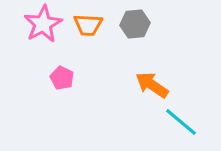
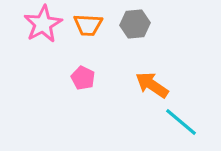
pink pentagon: moved 21 px right
